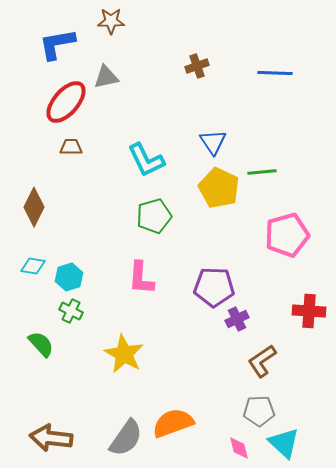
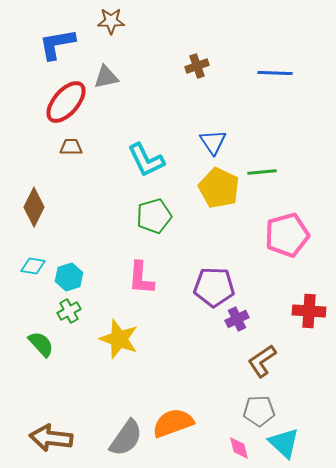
green cross: moved 2 px left; rotated 35 degrees clockwise
yellow star: moved 5 px left, 15 px up; rotated 9 degrees counterclockwise
